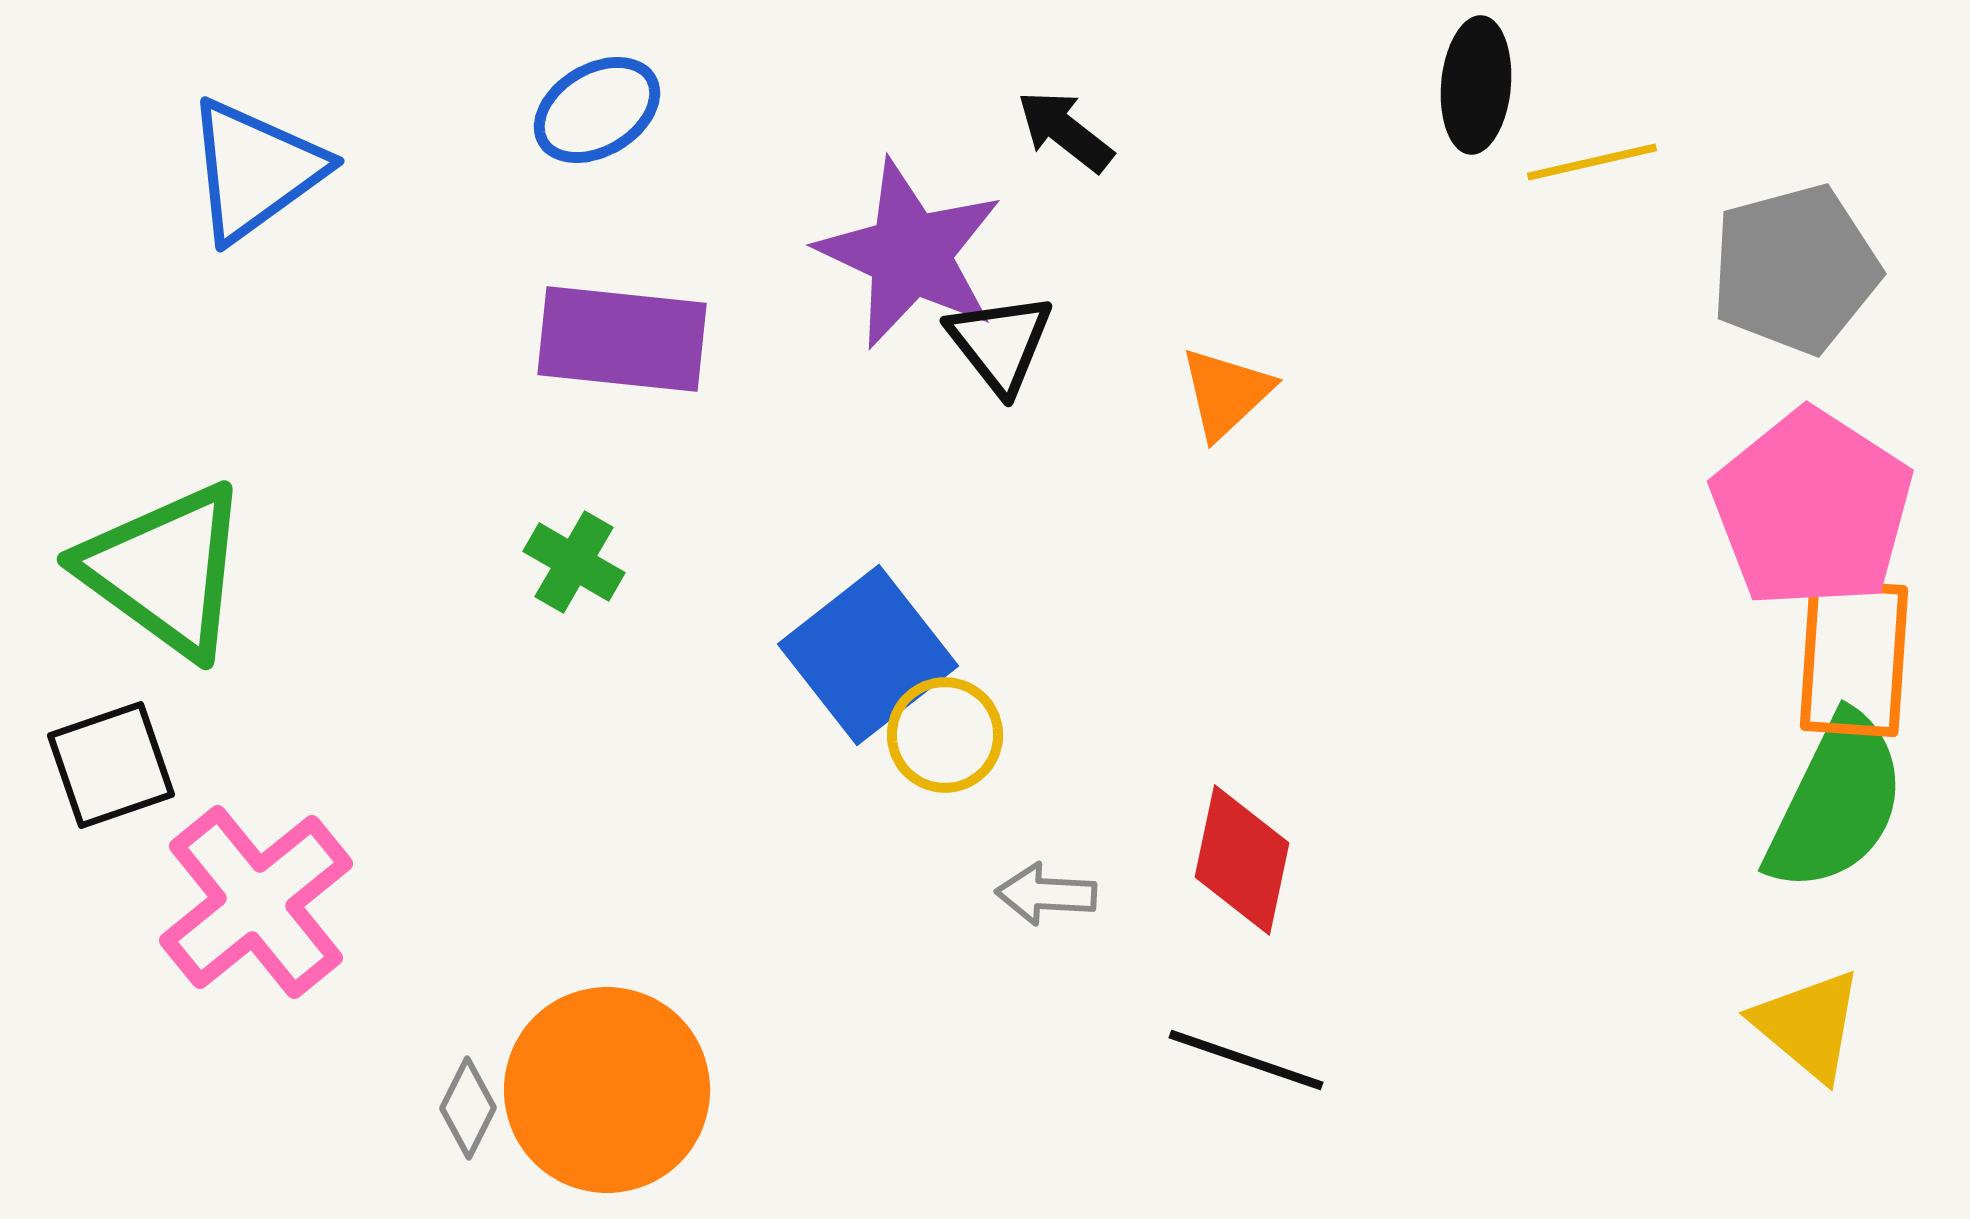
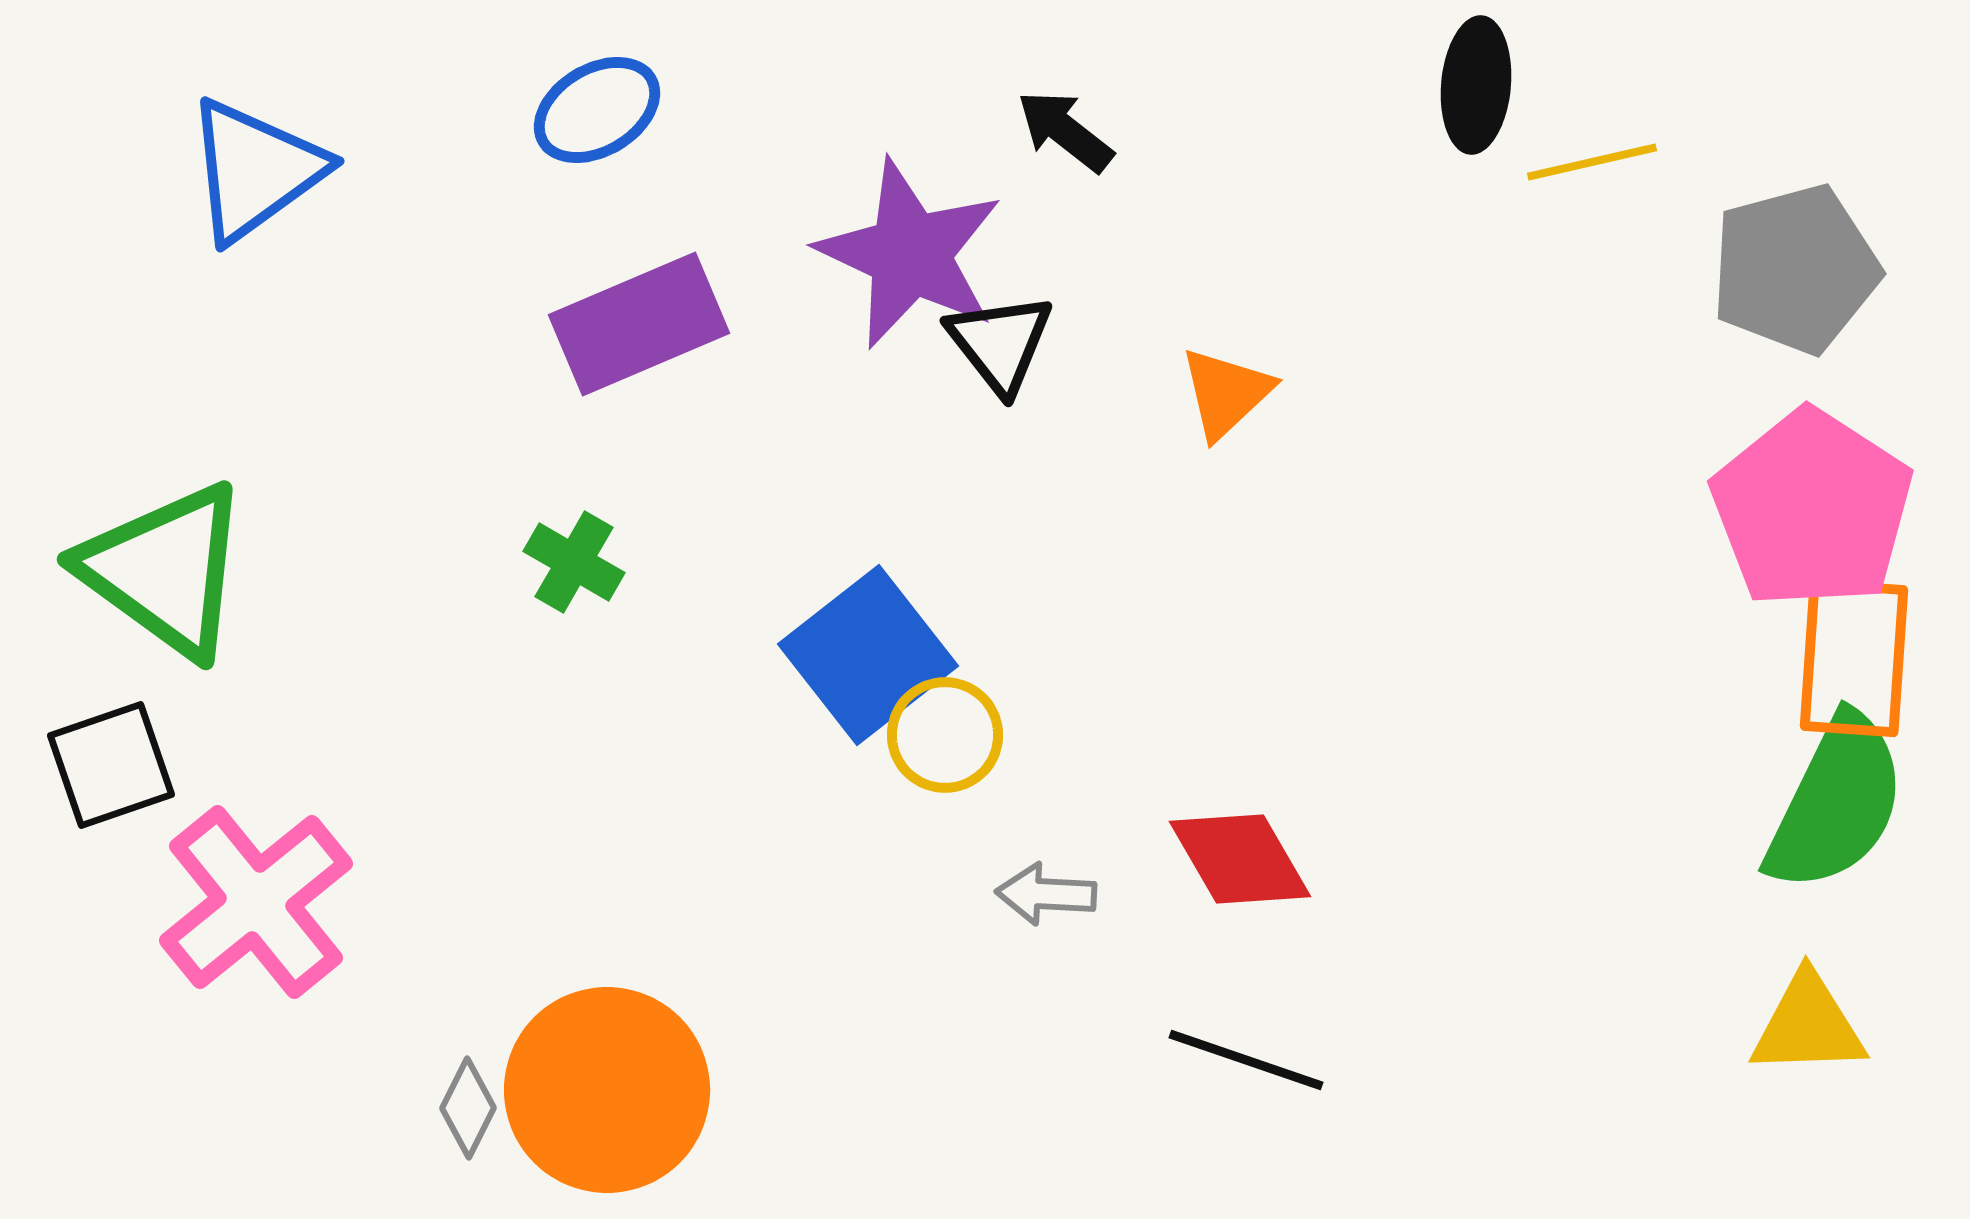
purple rectangle: moved 17 px right, 15 px up; rotated 29 degrees counterclockwise
red diamond: moved 2 px left, 1 px up; rotated 42 degrees counterclockwise
yellow triangle: rotated 42 degrees counterclockwise
